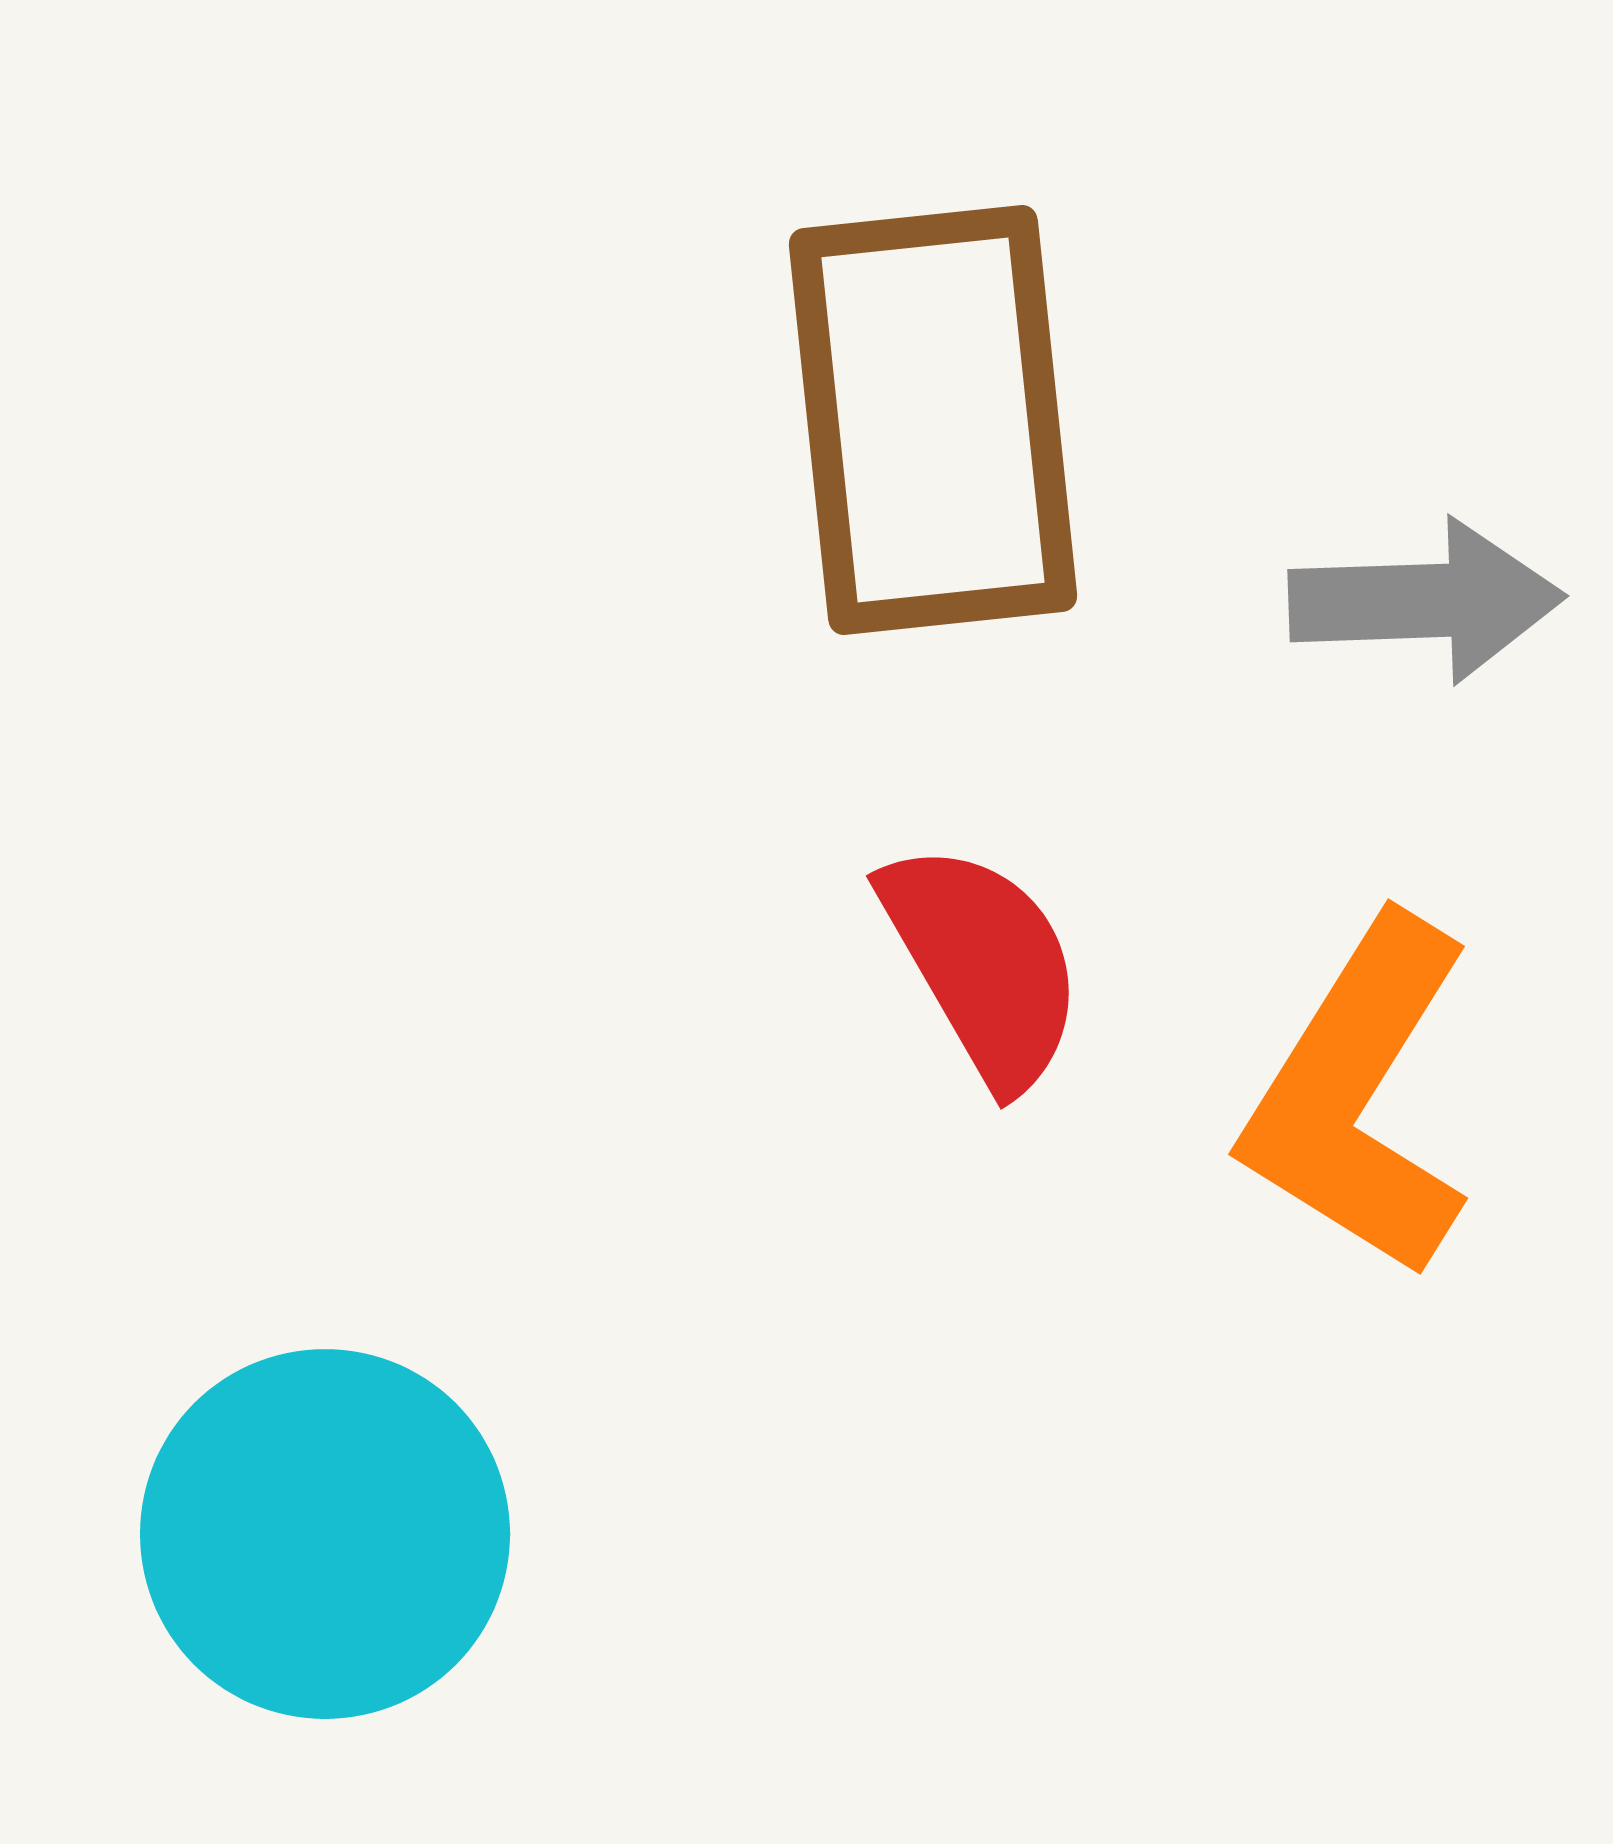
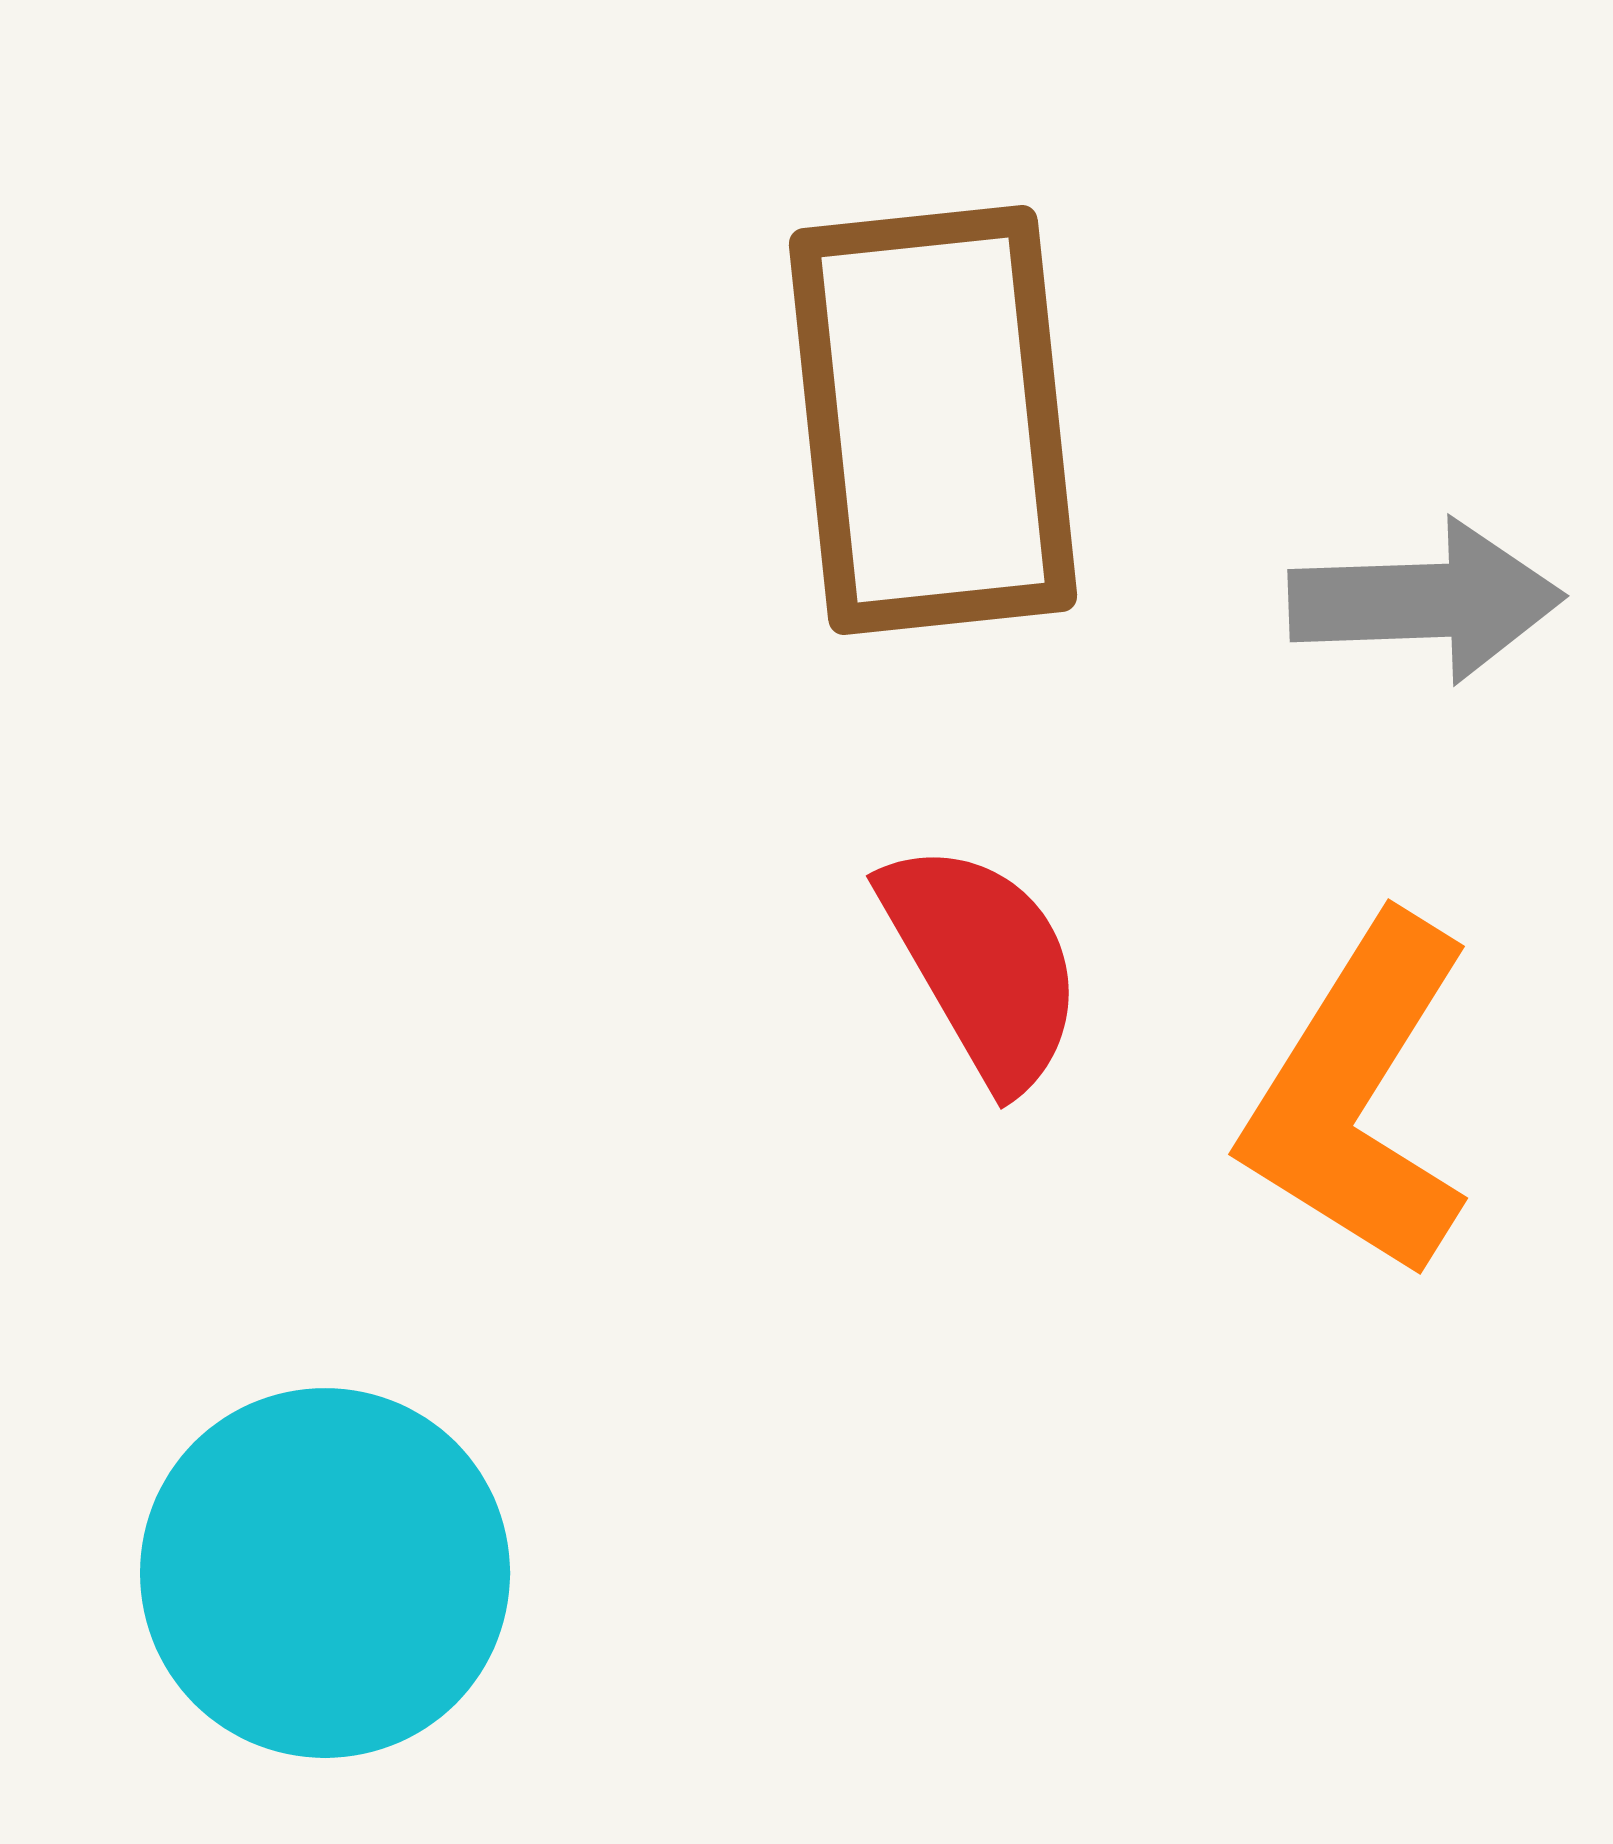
cyan circle: moved 39 px down
